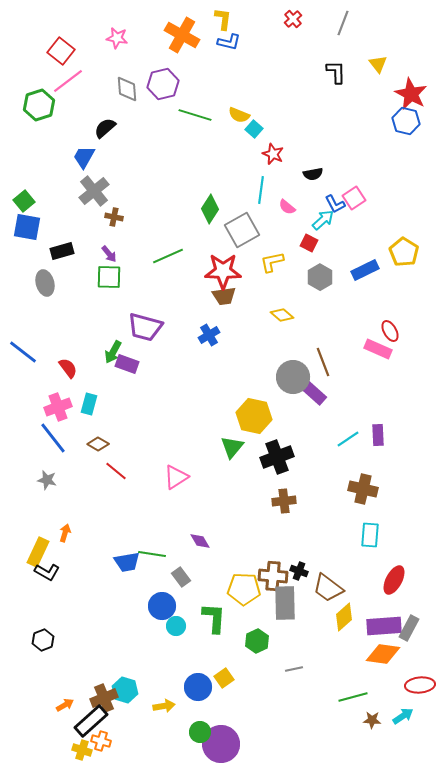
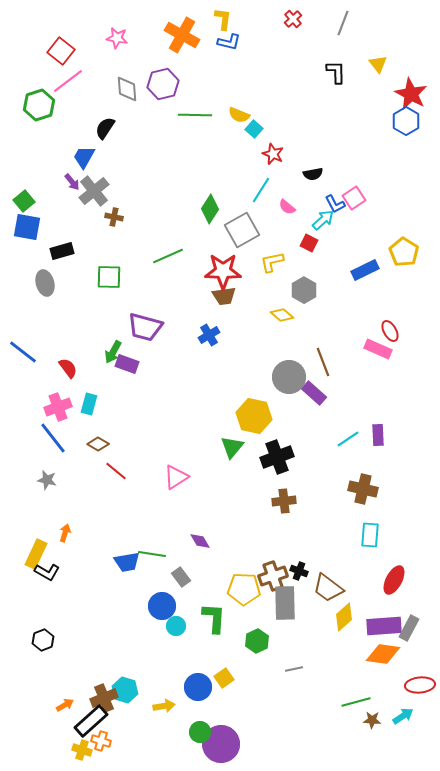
green line at (195, 115): rotated 16 degrees counterclockwise
blue hexagon at (406, 121): rotated 16 degrees clockwise
black semicircle at (105, 128): rotated 15 degrees counterclockwise
cyan line at (261, 190): rotated 24 degrees clockwise
purple arrow at (109, 254): moved 37 px left, 72 px up
gray hexagon at (320, 277): moved 16 px left, 13 px down
gray circle at (293, 377): moved 4 px left
yellow rectangle at (38, 552): moved 2 px left, 2 px down
brown cross at (273, 576): rotated 24 degrees counterclockwise
green line at (353, 697): moved 3 px right, 5 px down
